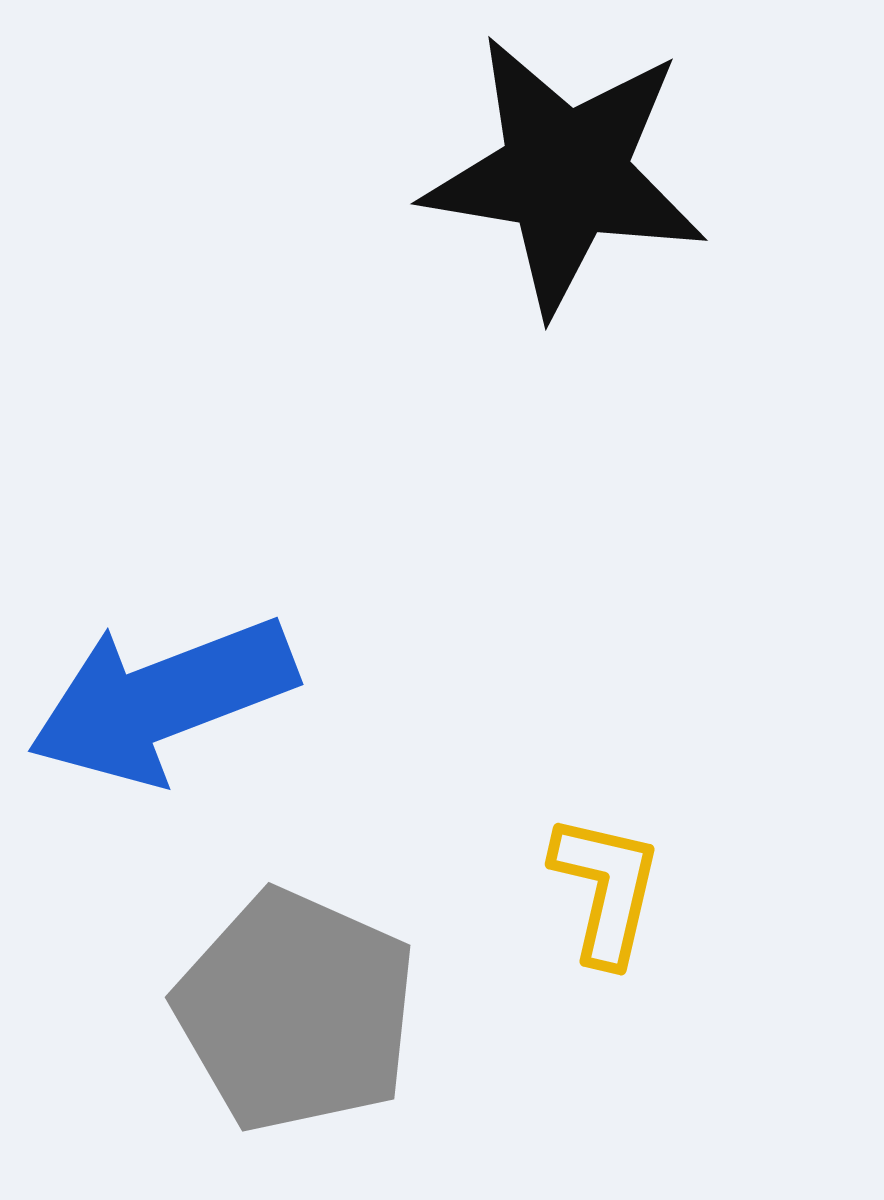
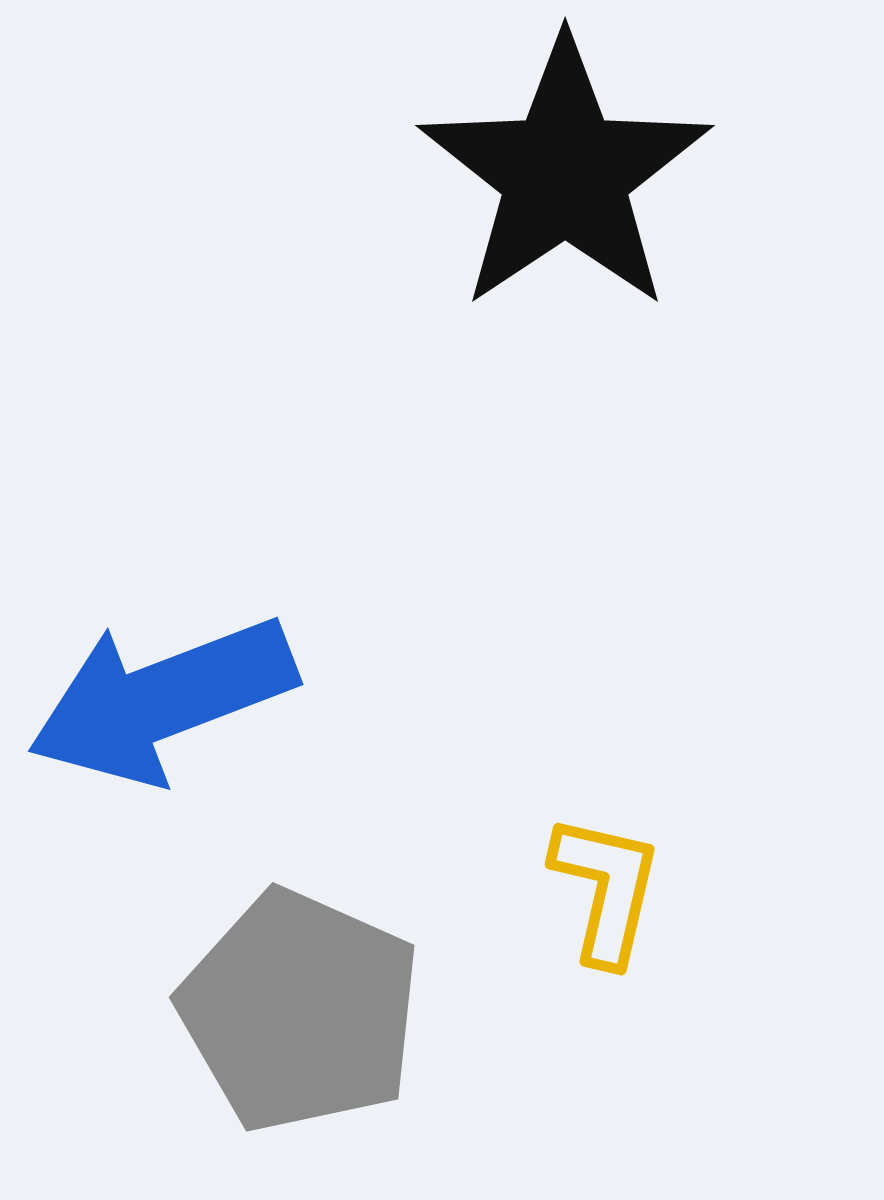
black star: rotated 29 degrees clockwise
gray pentagon: moved 4 px right
